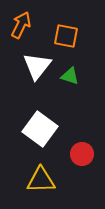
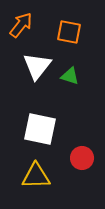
orange arrow: rotated 12 degrees clockwise
orange square: moved 3 px right, 4 px up
white square: rotated 24 degrees counterclockwise
red circle: moved 4 px down
yellow triangle: moved 5 px left, 4 px up
